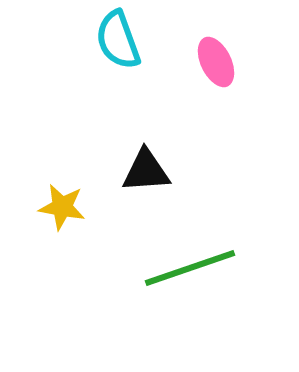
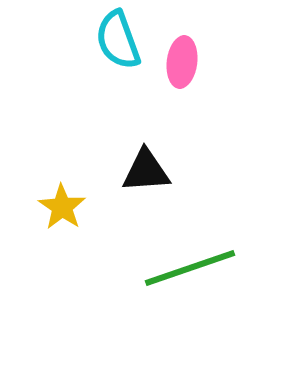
pink ellipse: moved 34 px left; rotated 33 degrees clockwise
yellow star: rotated 24 degrees clockwise
